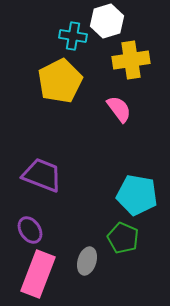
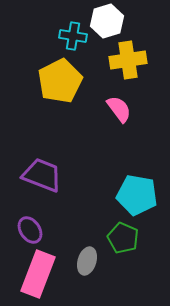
yellow cross: moved 3 px left
